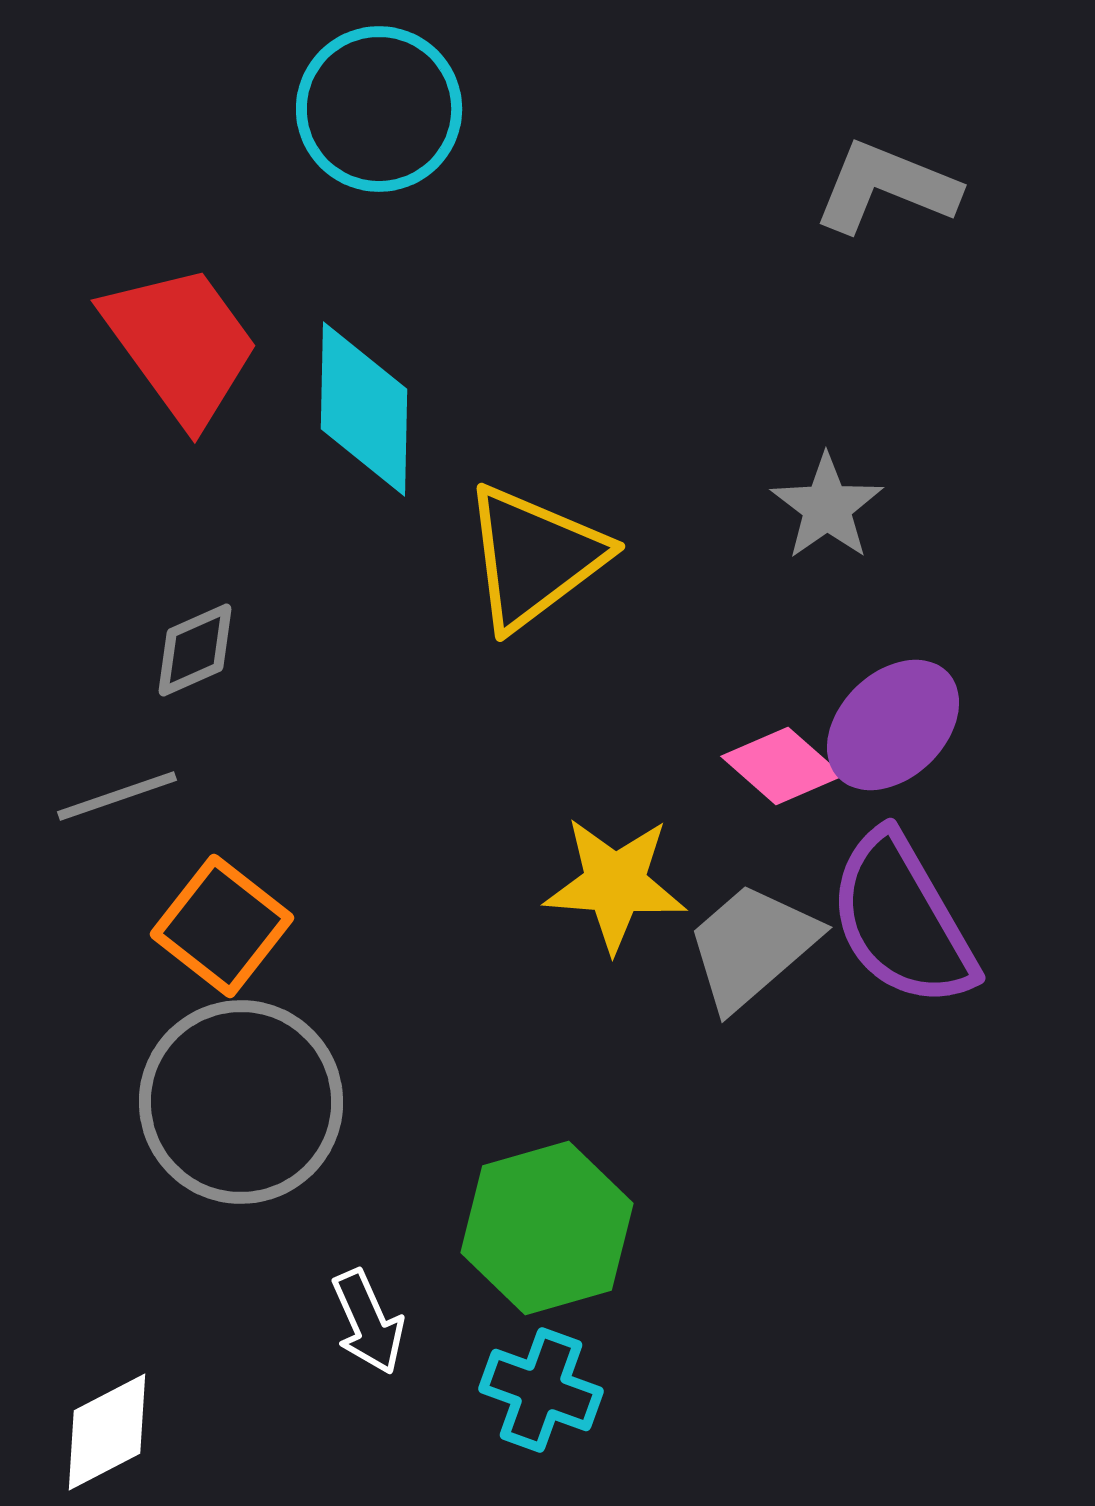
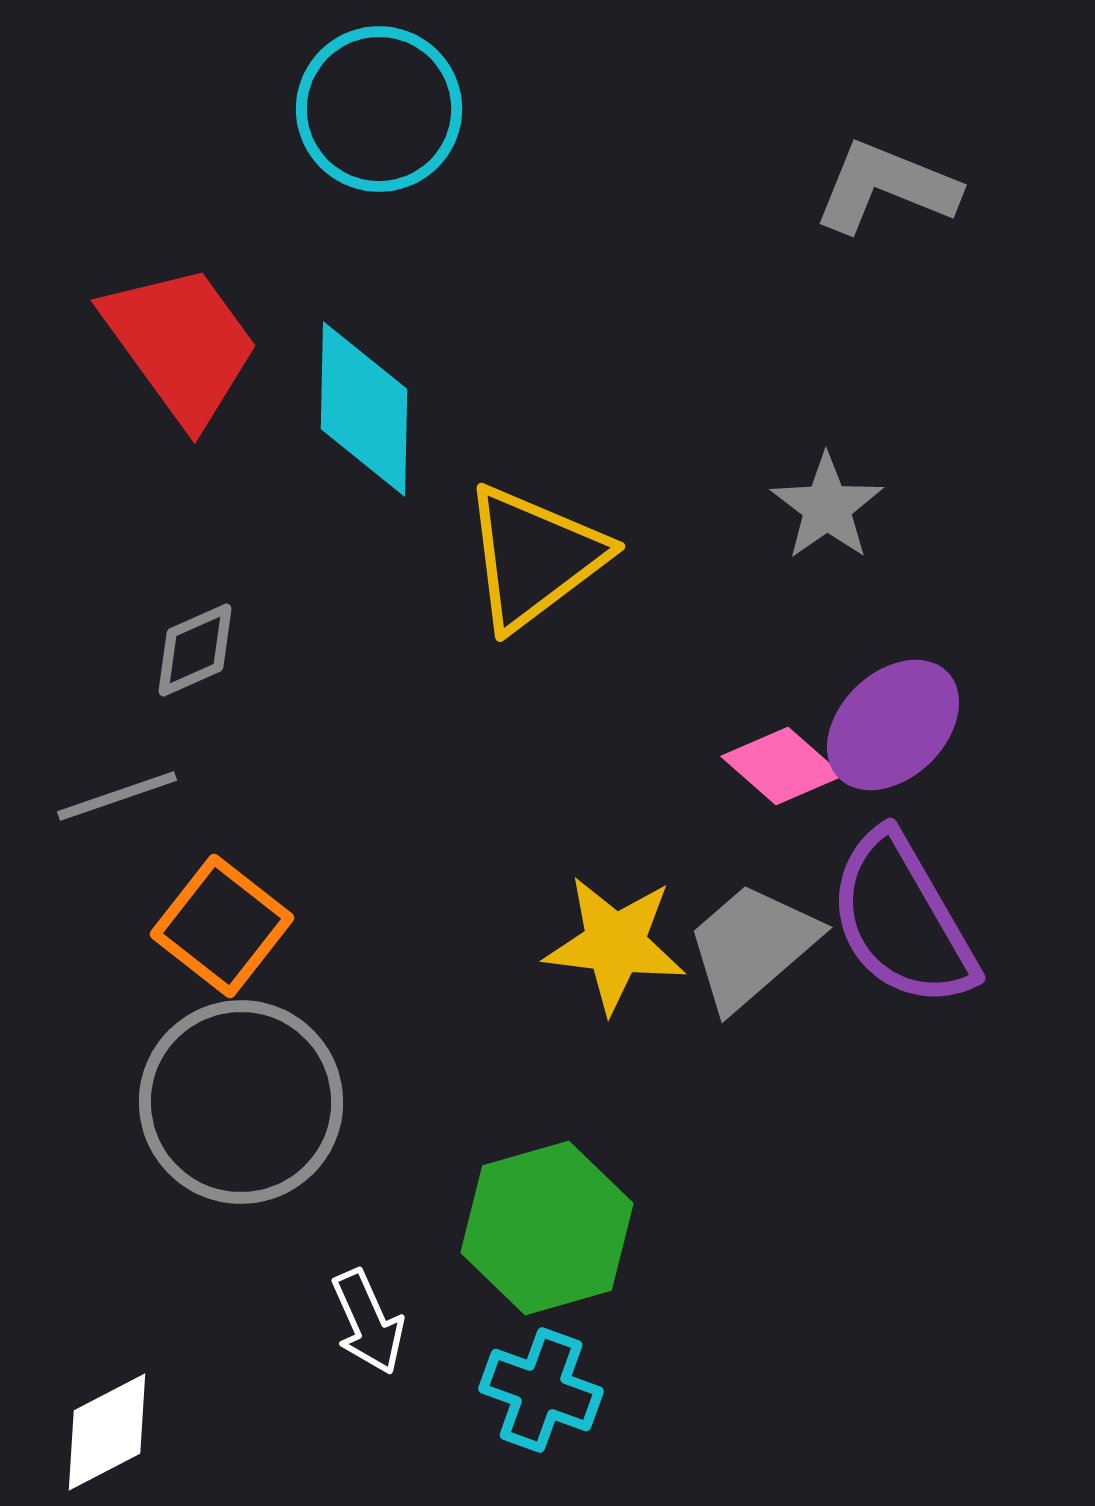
yellow star: moved 60 px down; rotated 3 degrees clockwise
